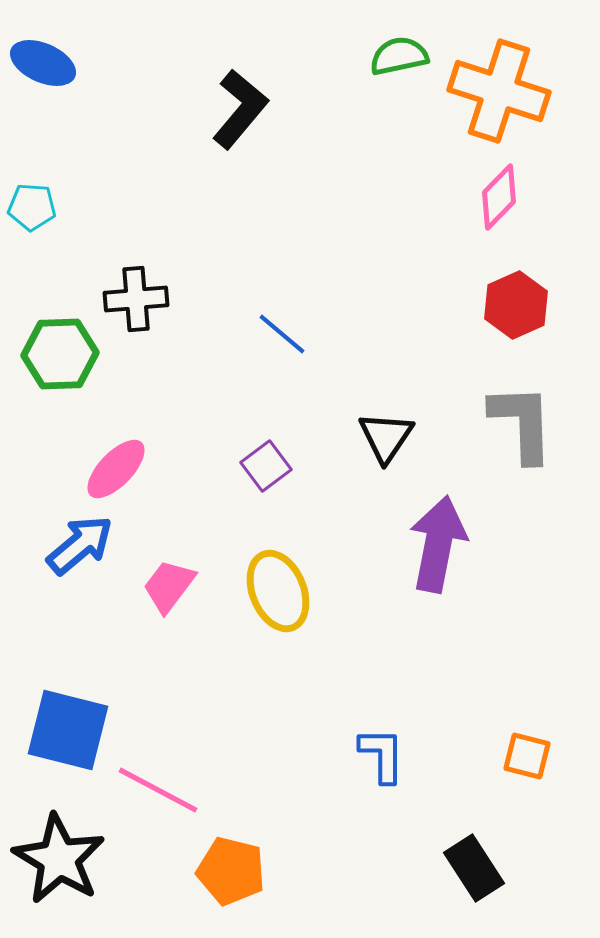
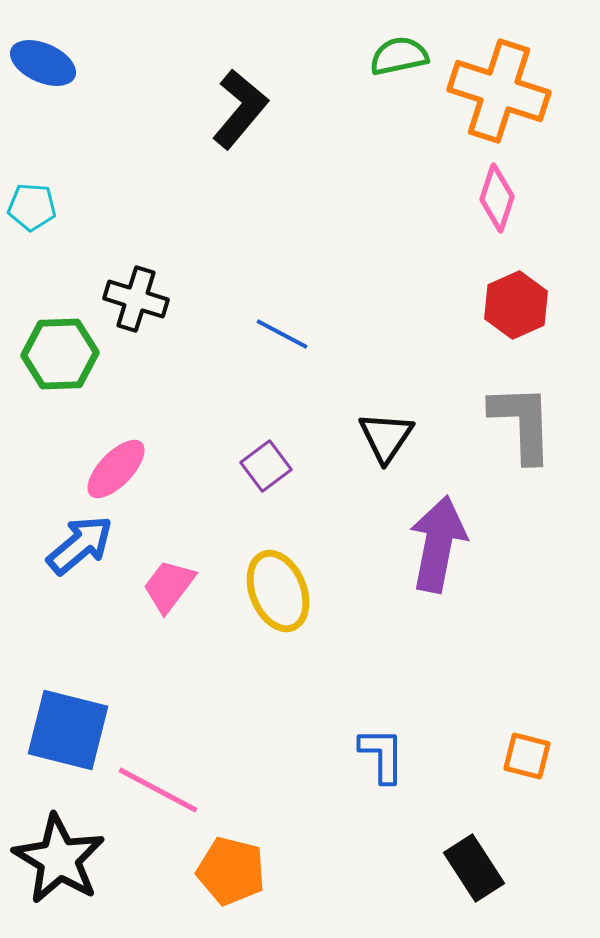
pink diamond: moved 2 px left, 1 px down; rotated 26 degrees counterclockwise
black cross: rotated 22 degrees clockwise
blue line: rotated 12 degrees counterclockwise
